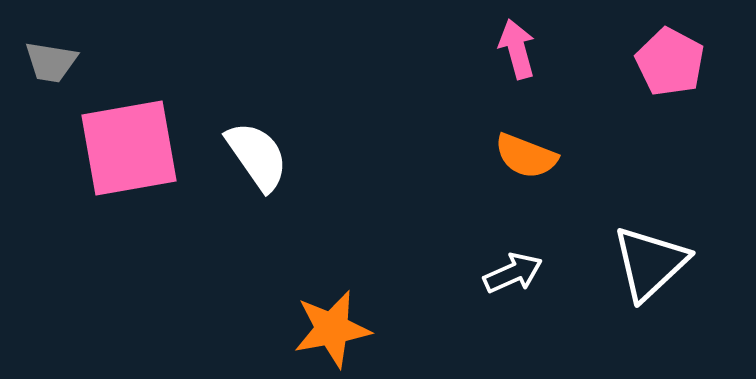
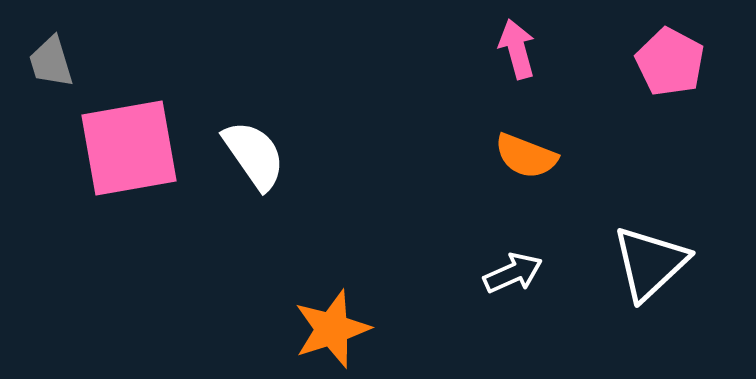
gray trapezoid: rotated 64 degrees clockwise
white semicircle: moved 3 px left, 1 px up
orange star: rotated 8 degrees counterclockwise
